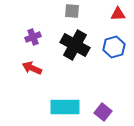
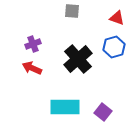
red triangle: moved 1 px left, 4 px down; rotated 21 degrees clockwise
purple cross: moved 7 px down
black cross: moved 3 px right, 14 px down; rotated 20 degrees clockwise
